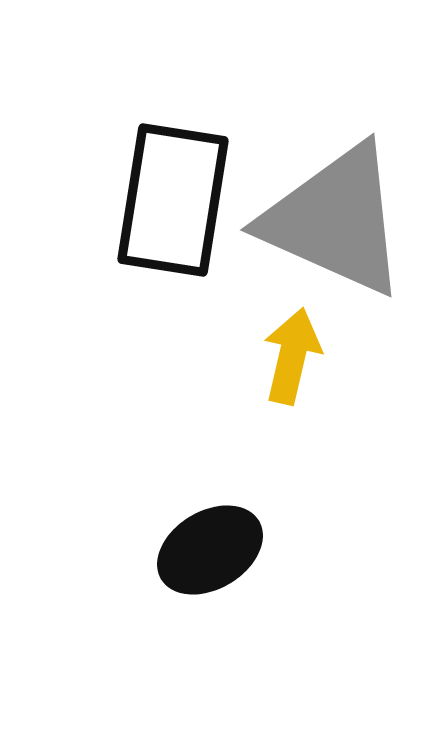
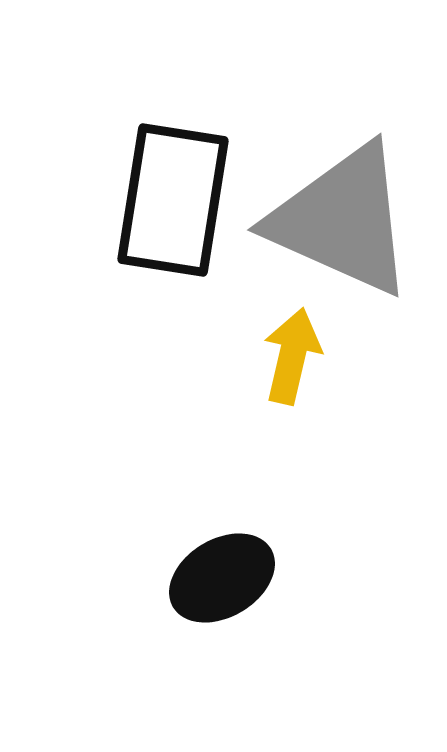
gray triangle: moved 7 px right
black ellipse: moved 12 px right, 28 px down
